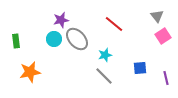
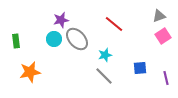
gray triangle: moved 2 px right; rotated 48 degrees clockwise
